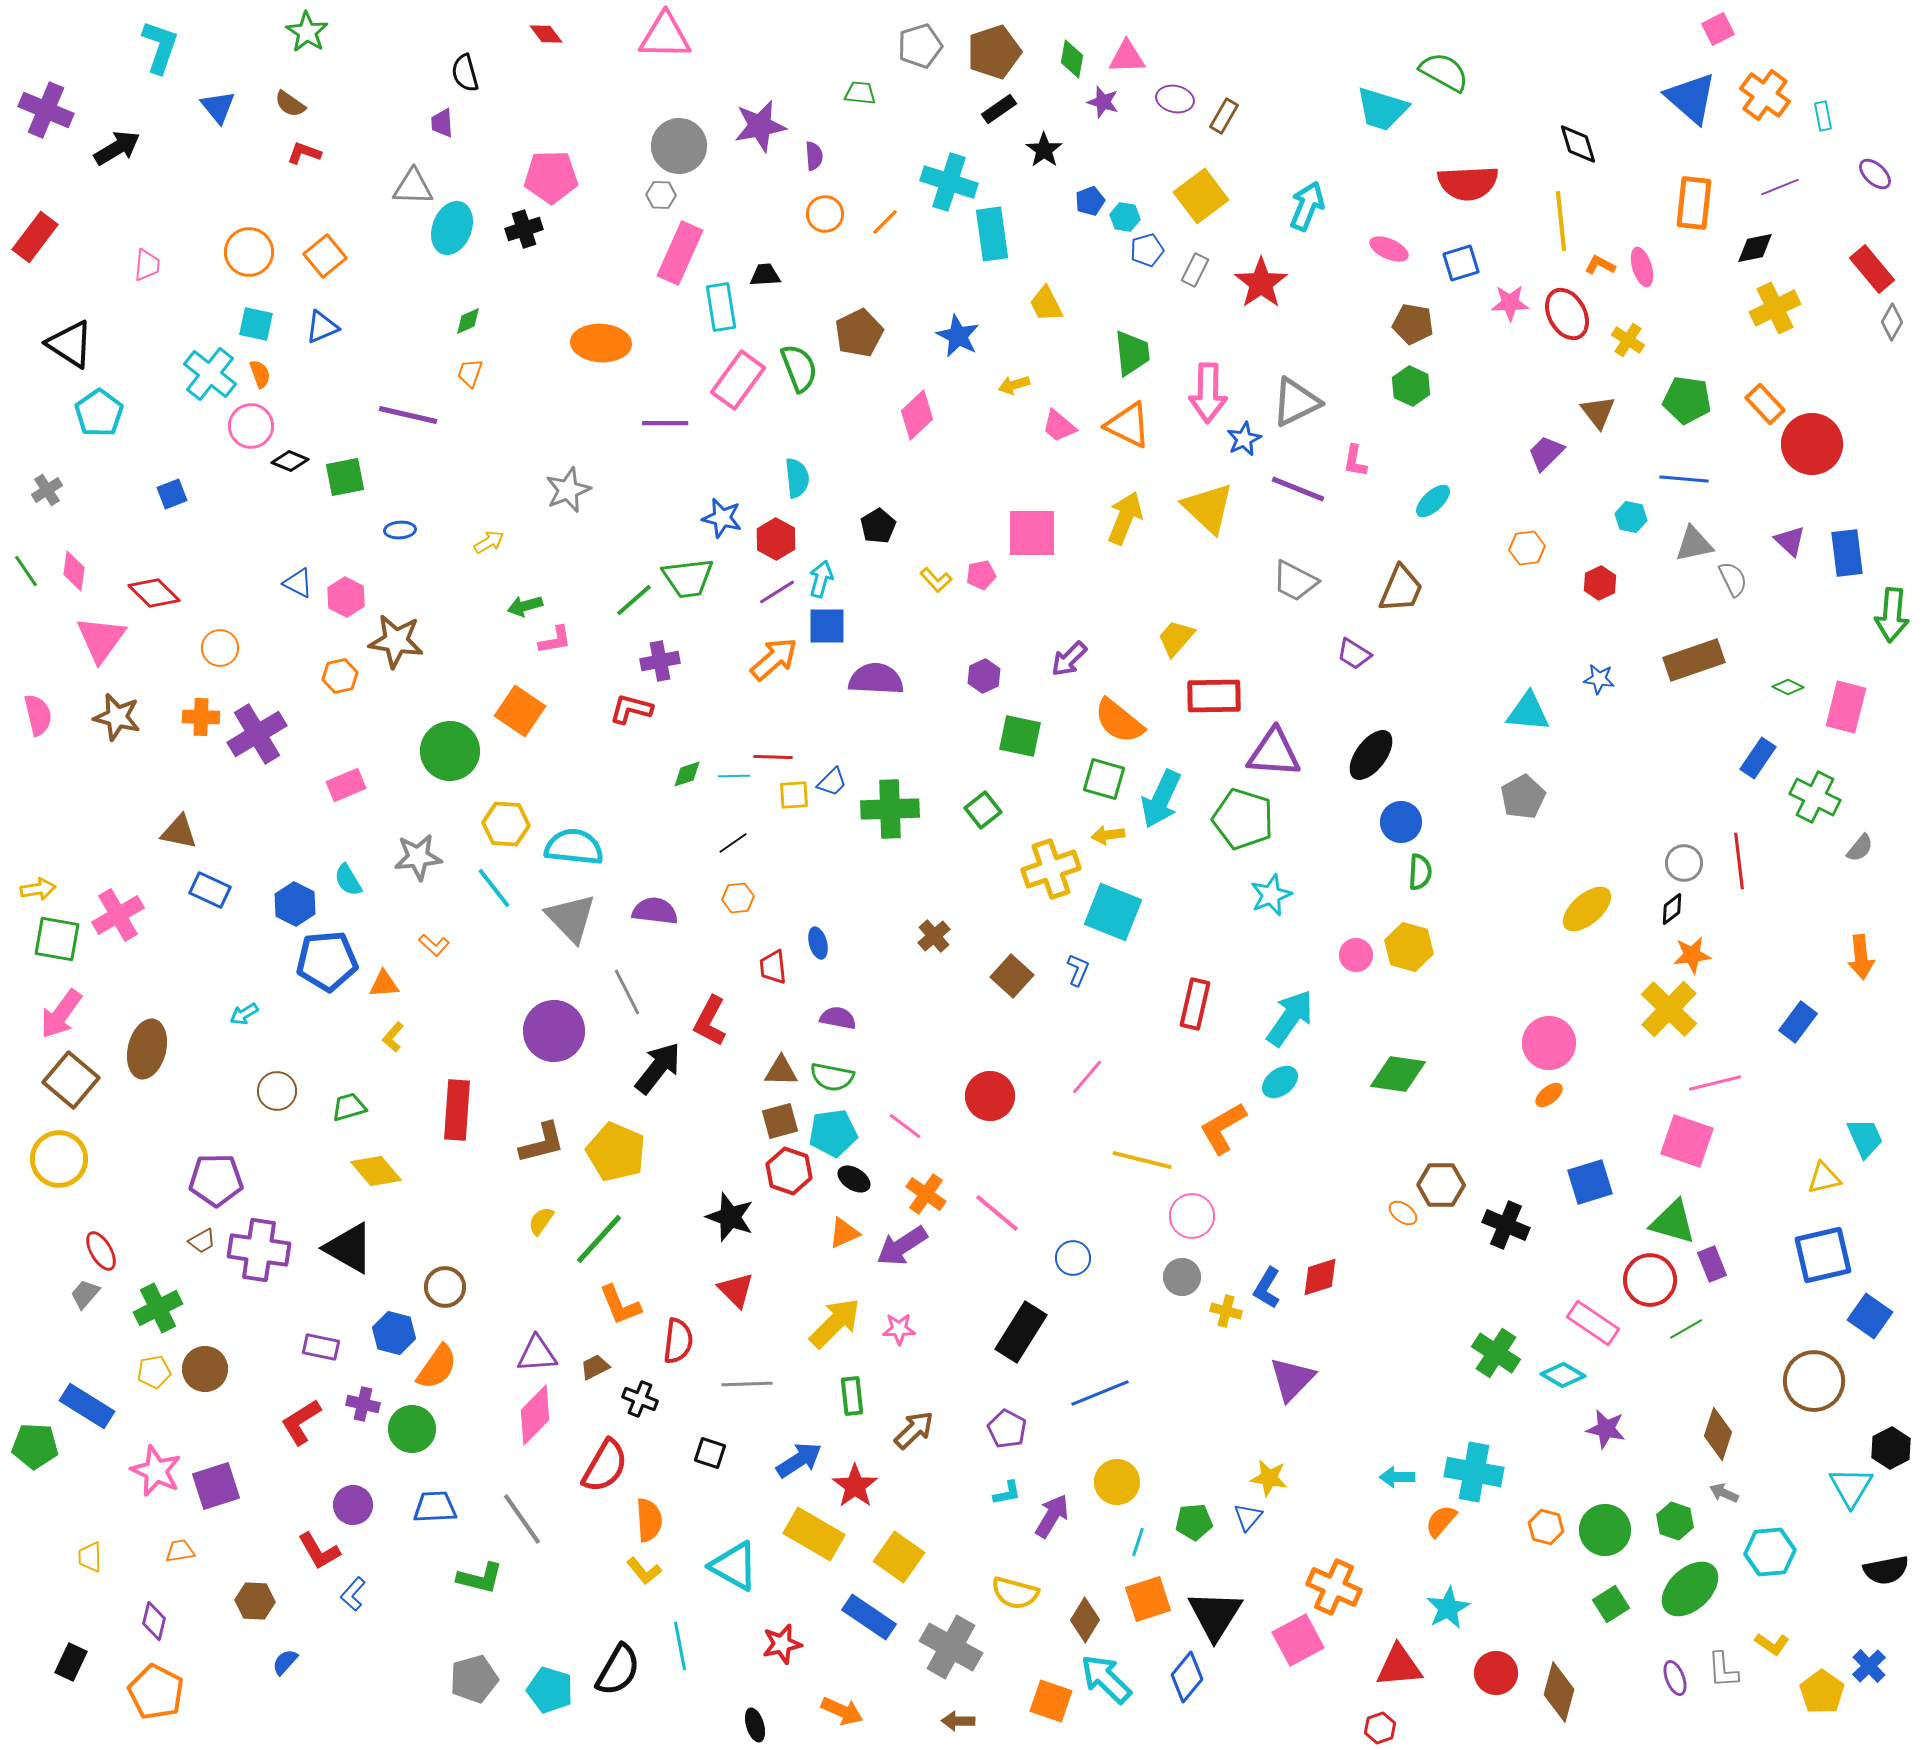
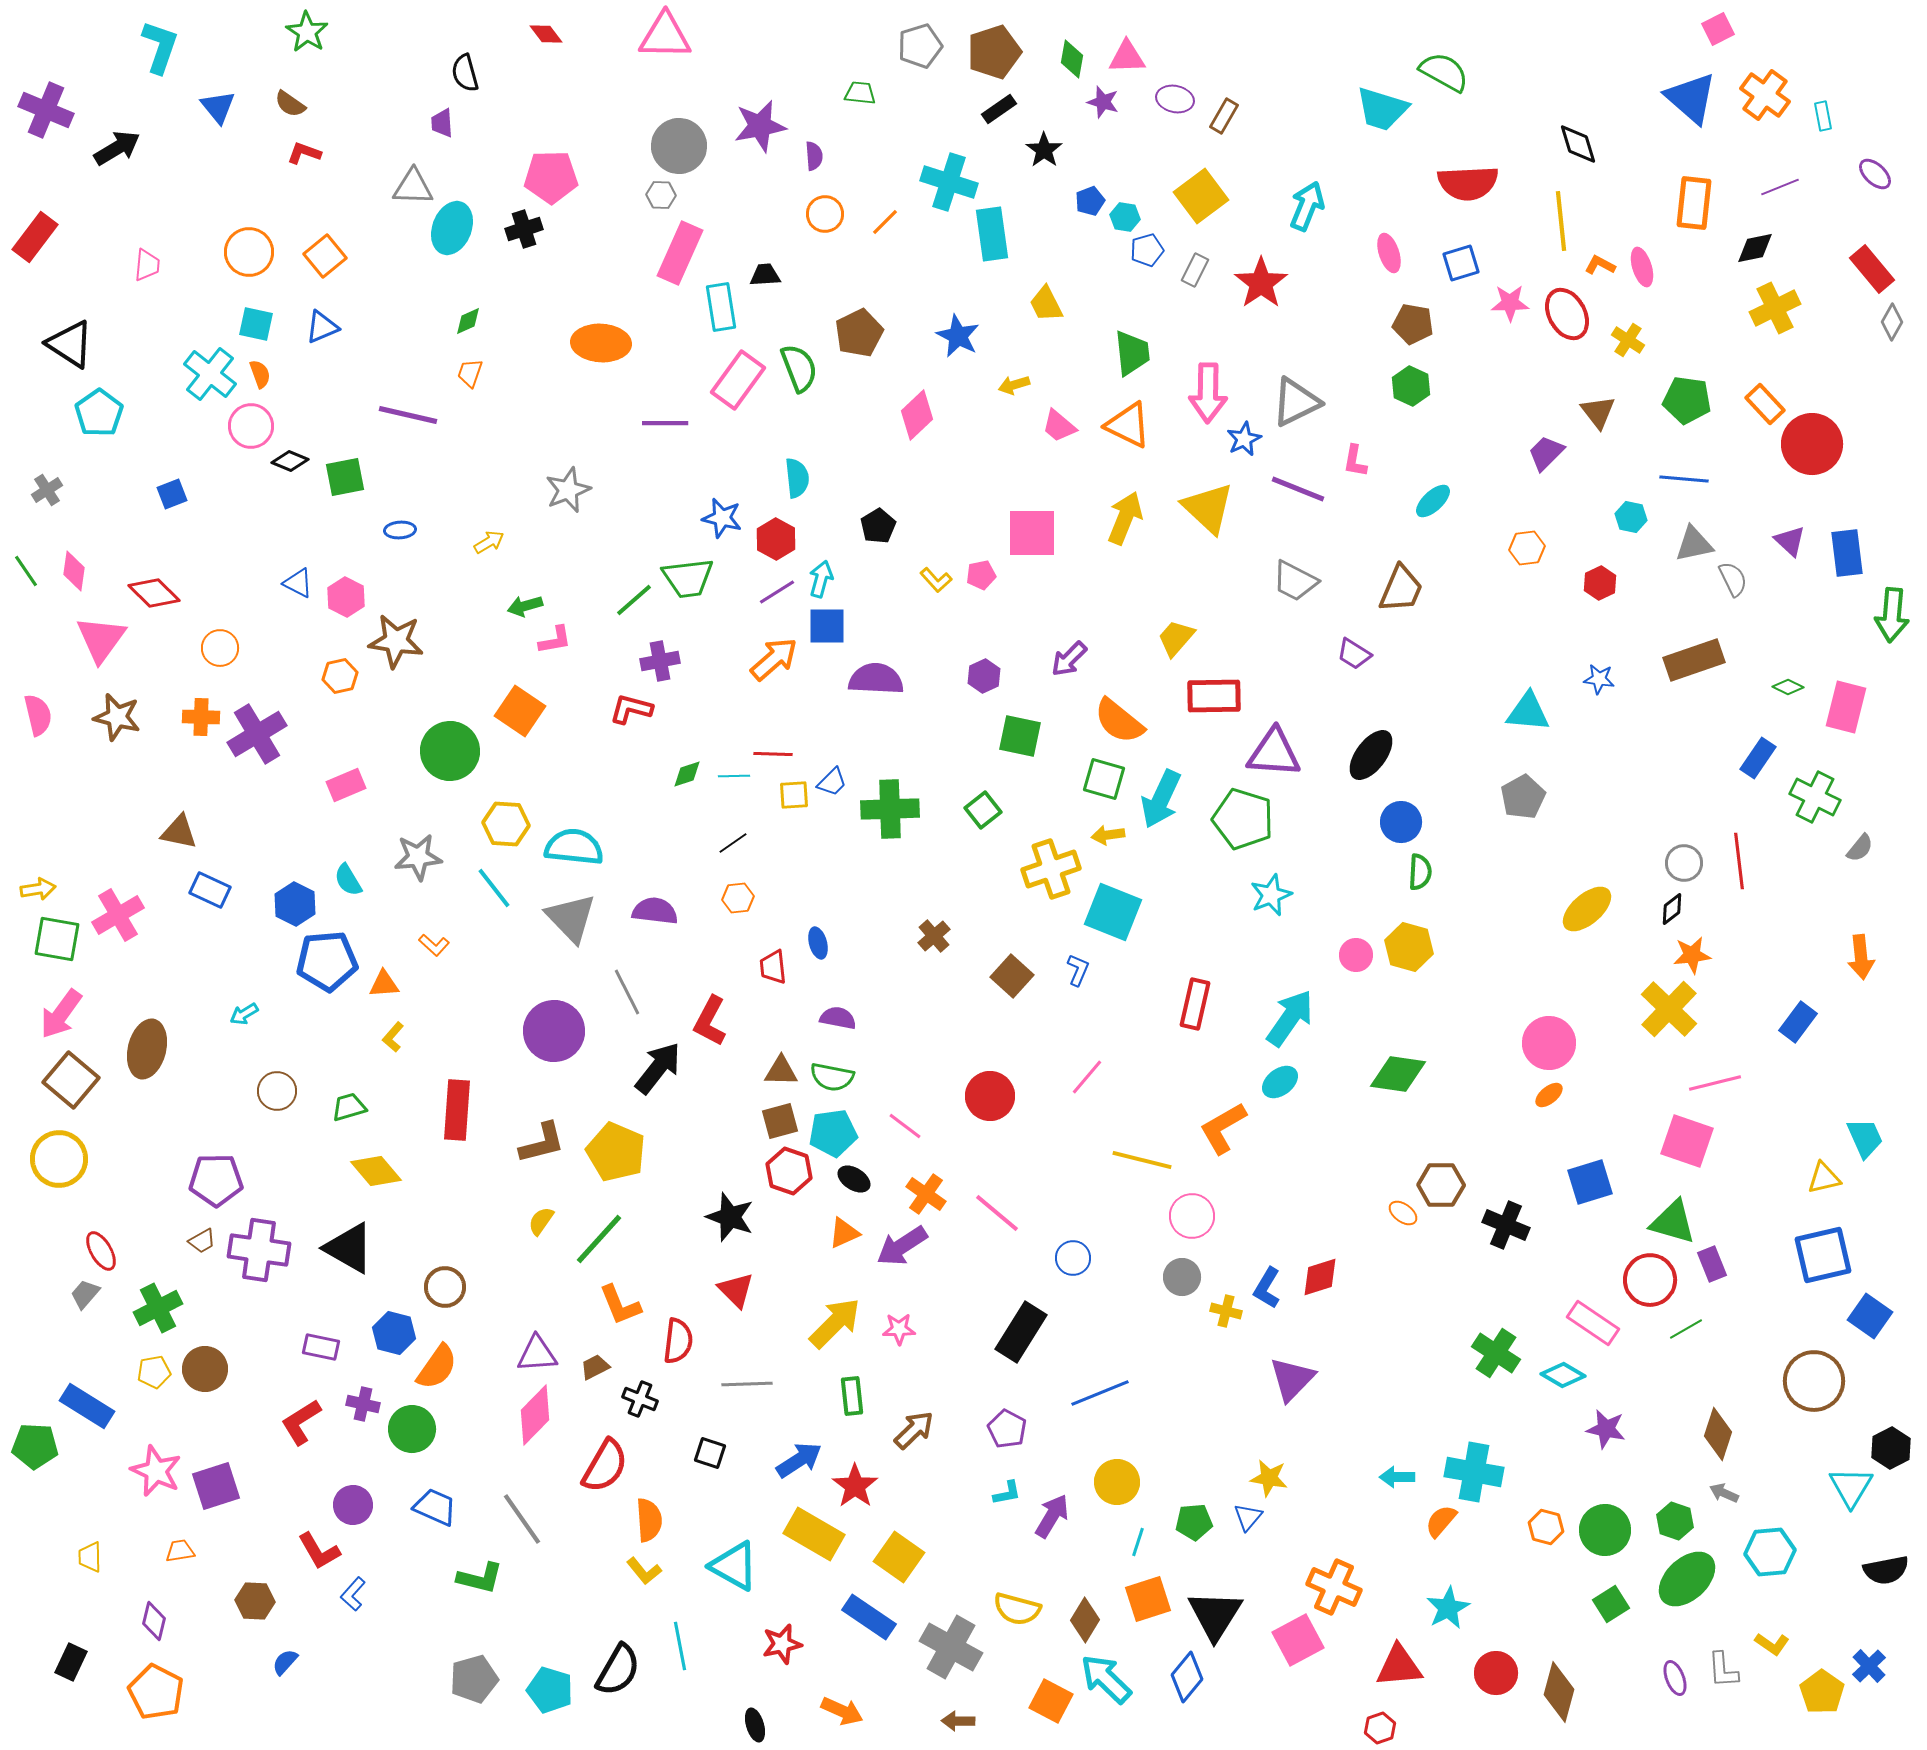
pink ellipse at (1389, 249): moved 4 px down; rotated 48 degrees clockwise
red line at (773, 757): moved 3 px up
blue trapezoid at (435, 1507): rotated 27 degrees clockwise
green ellipse at (1690, 1589): moved 3 px left, 10 px up
yellow semicircle at (1015, 1593): moved 2 px right, 16 px down
orange square at (1051, 1701): rotated 9 degrees clockwise
